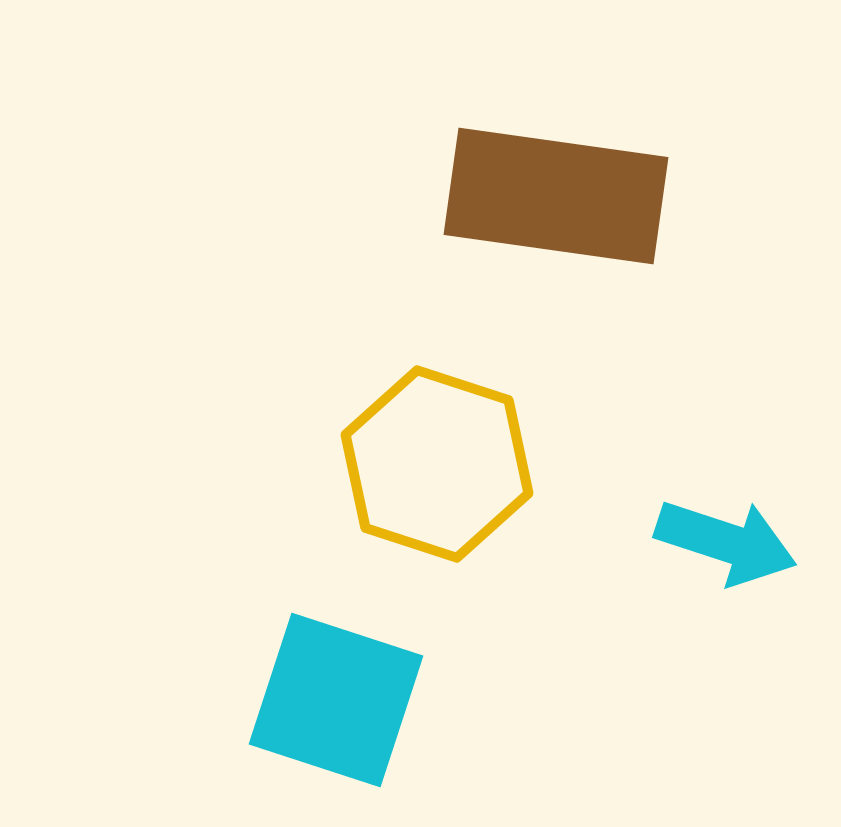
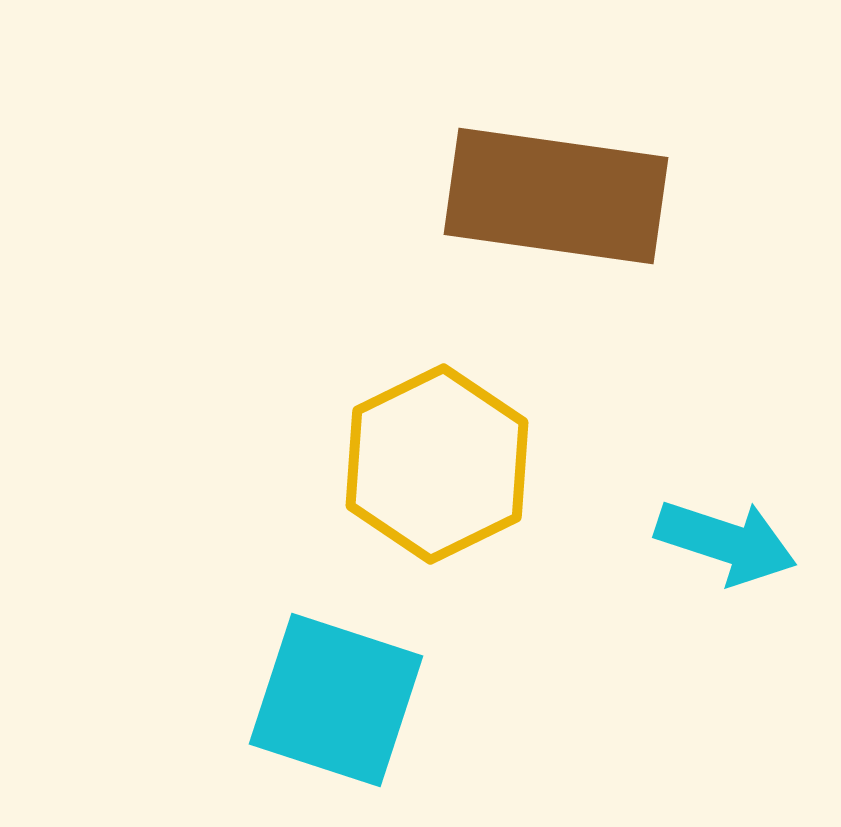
yellow hexagon: rotated 16 degrees clockwise
